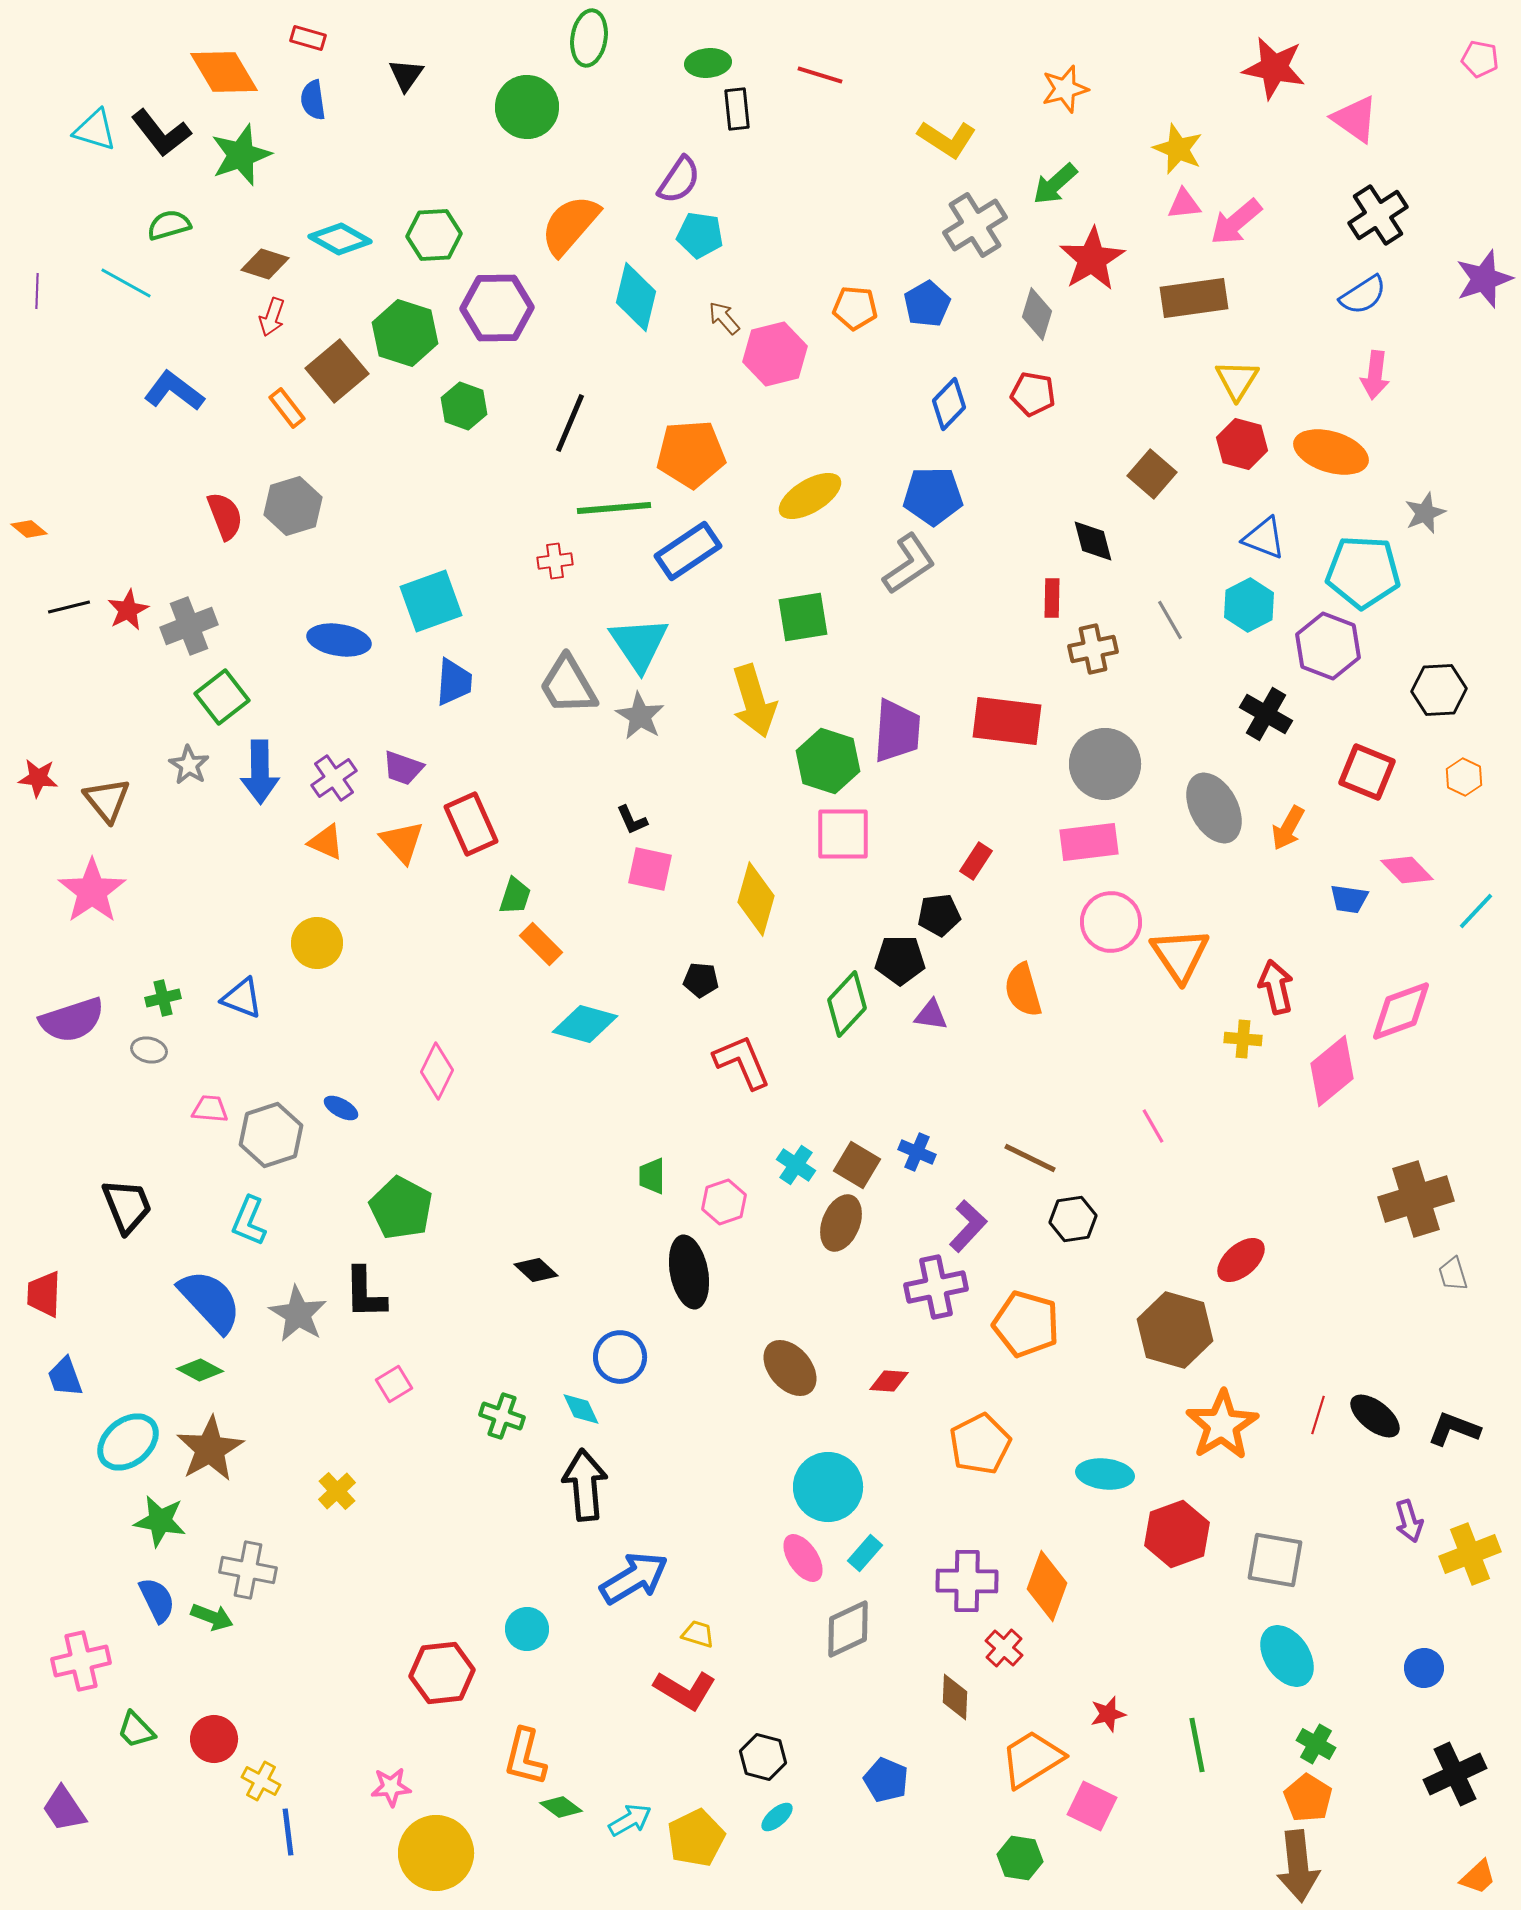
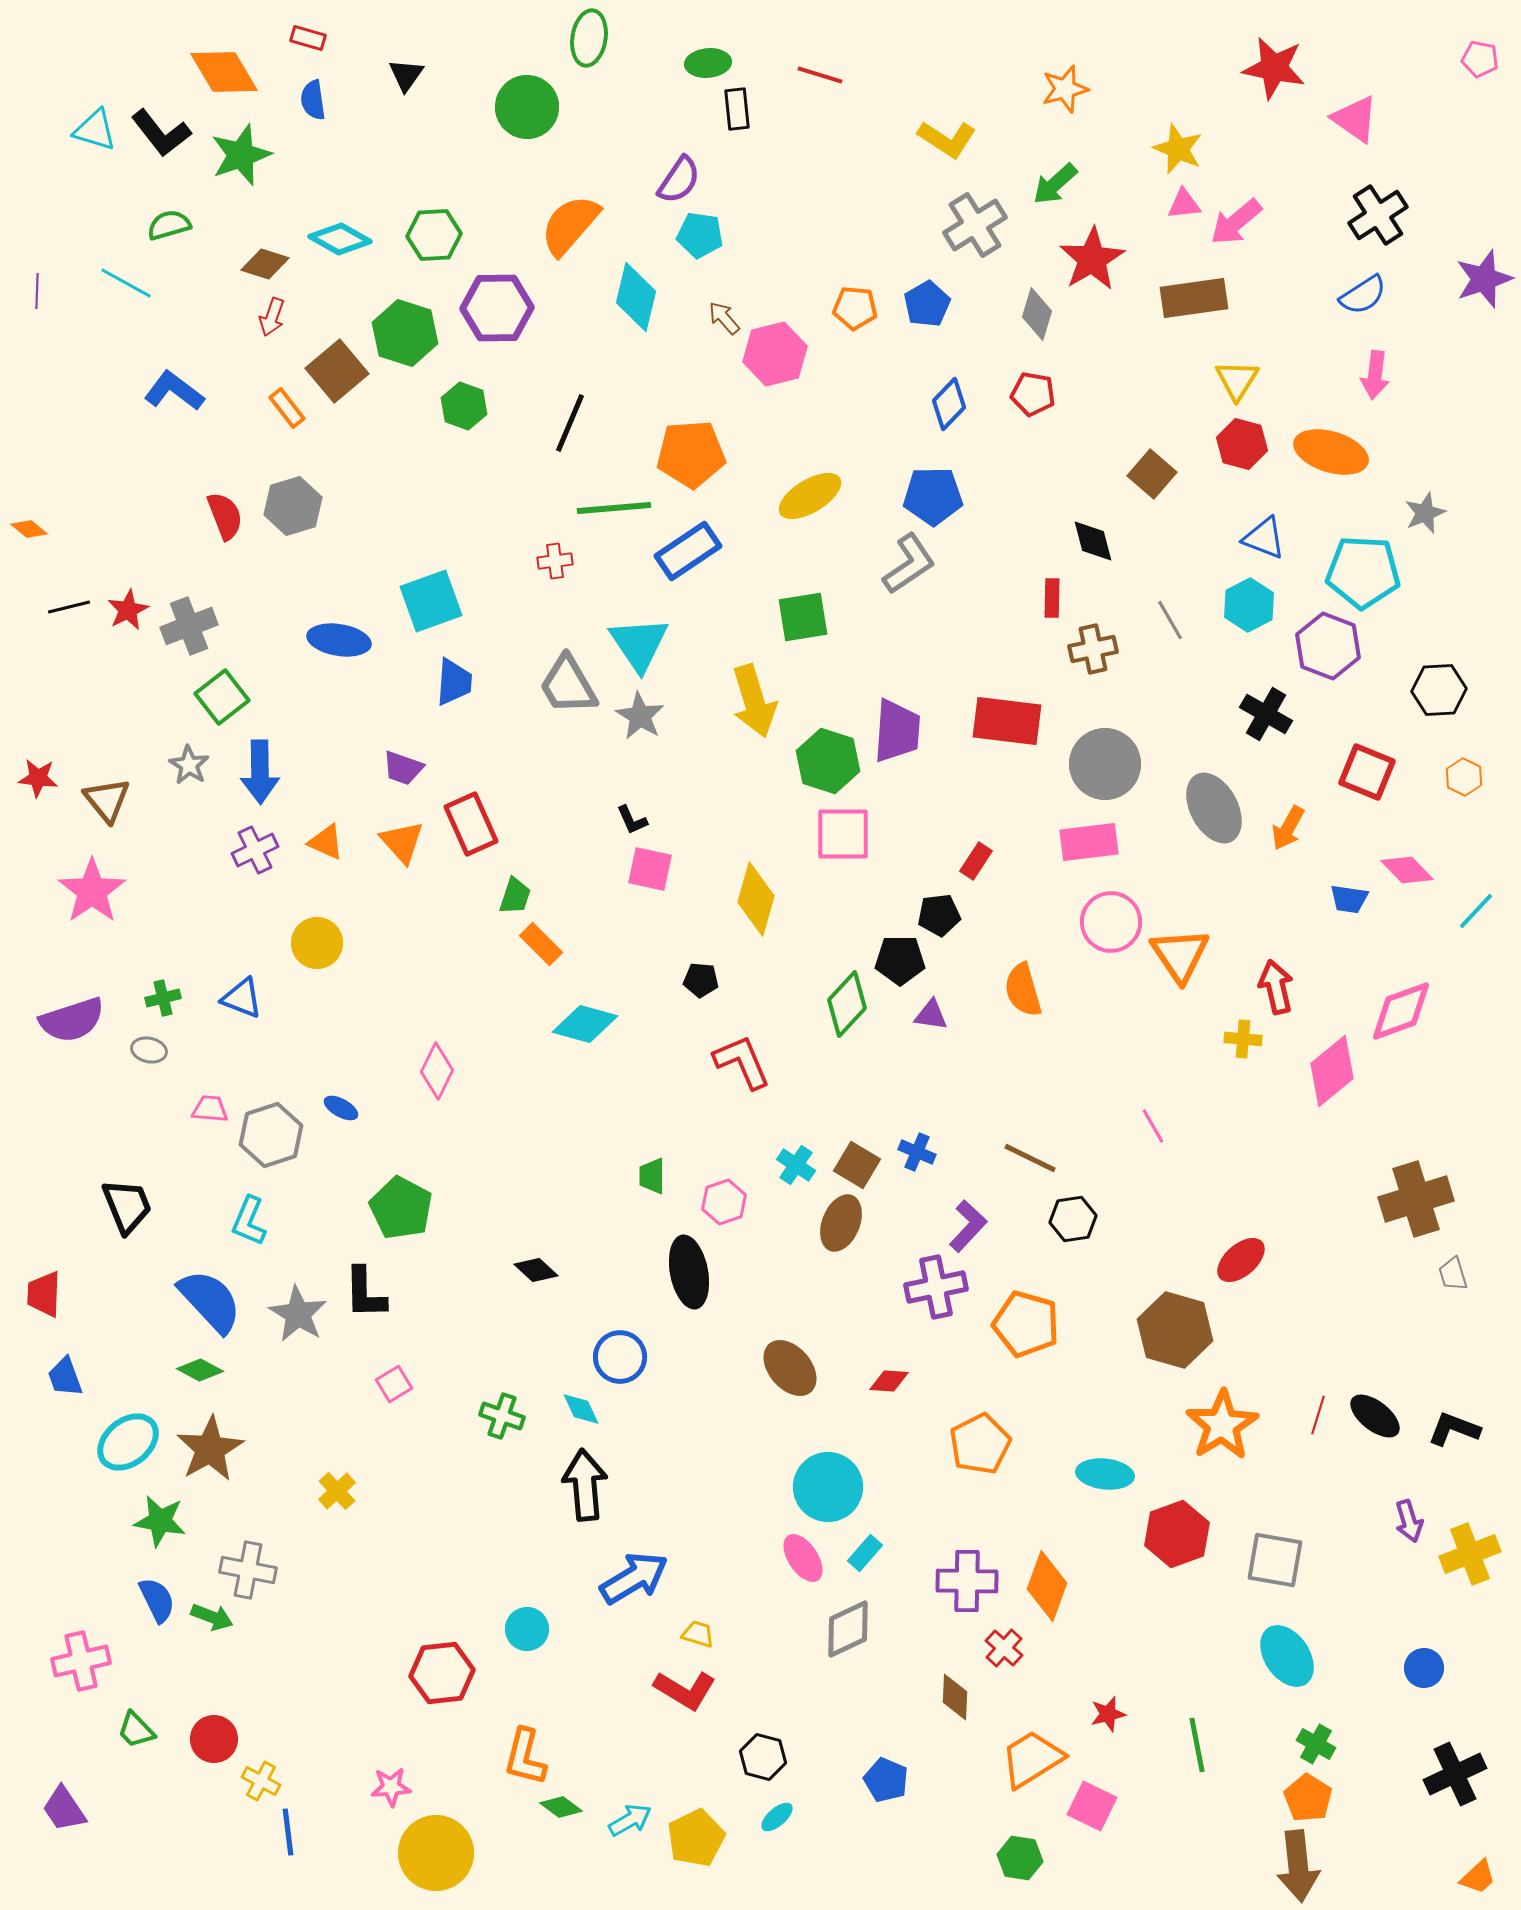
purple cross at (334, 778): moved 79 px left, 72 px down; rotated 9 degrees clockwise
